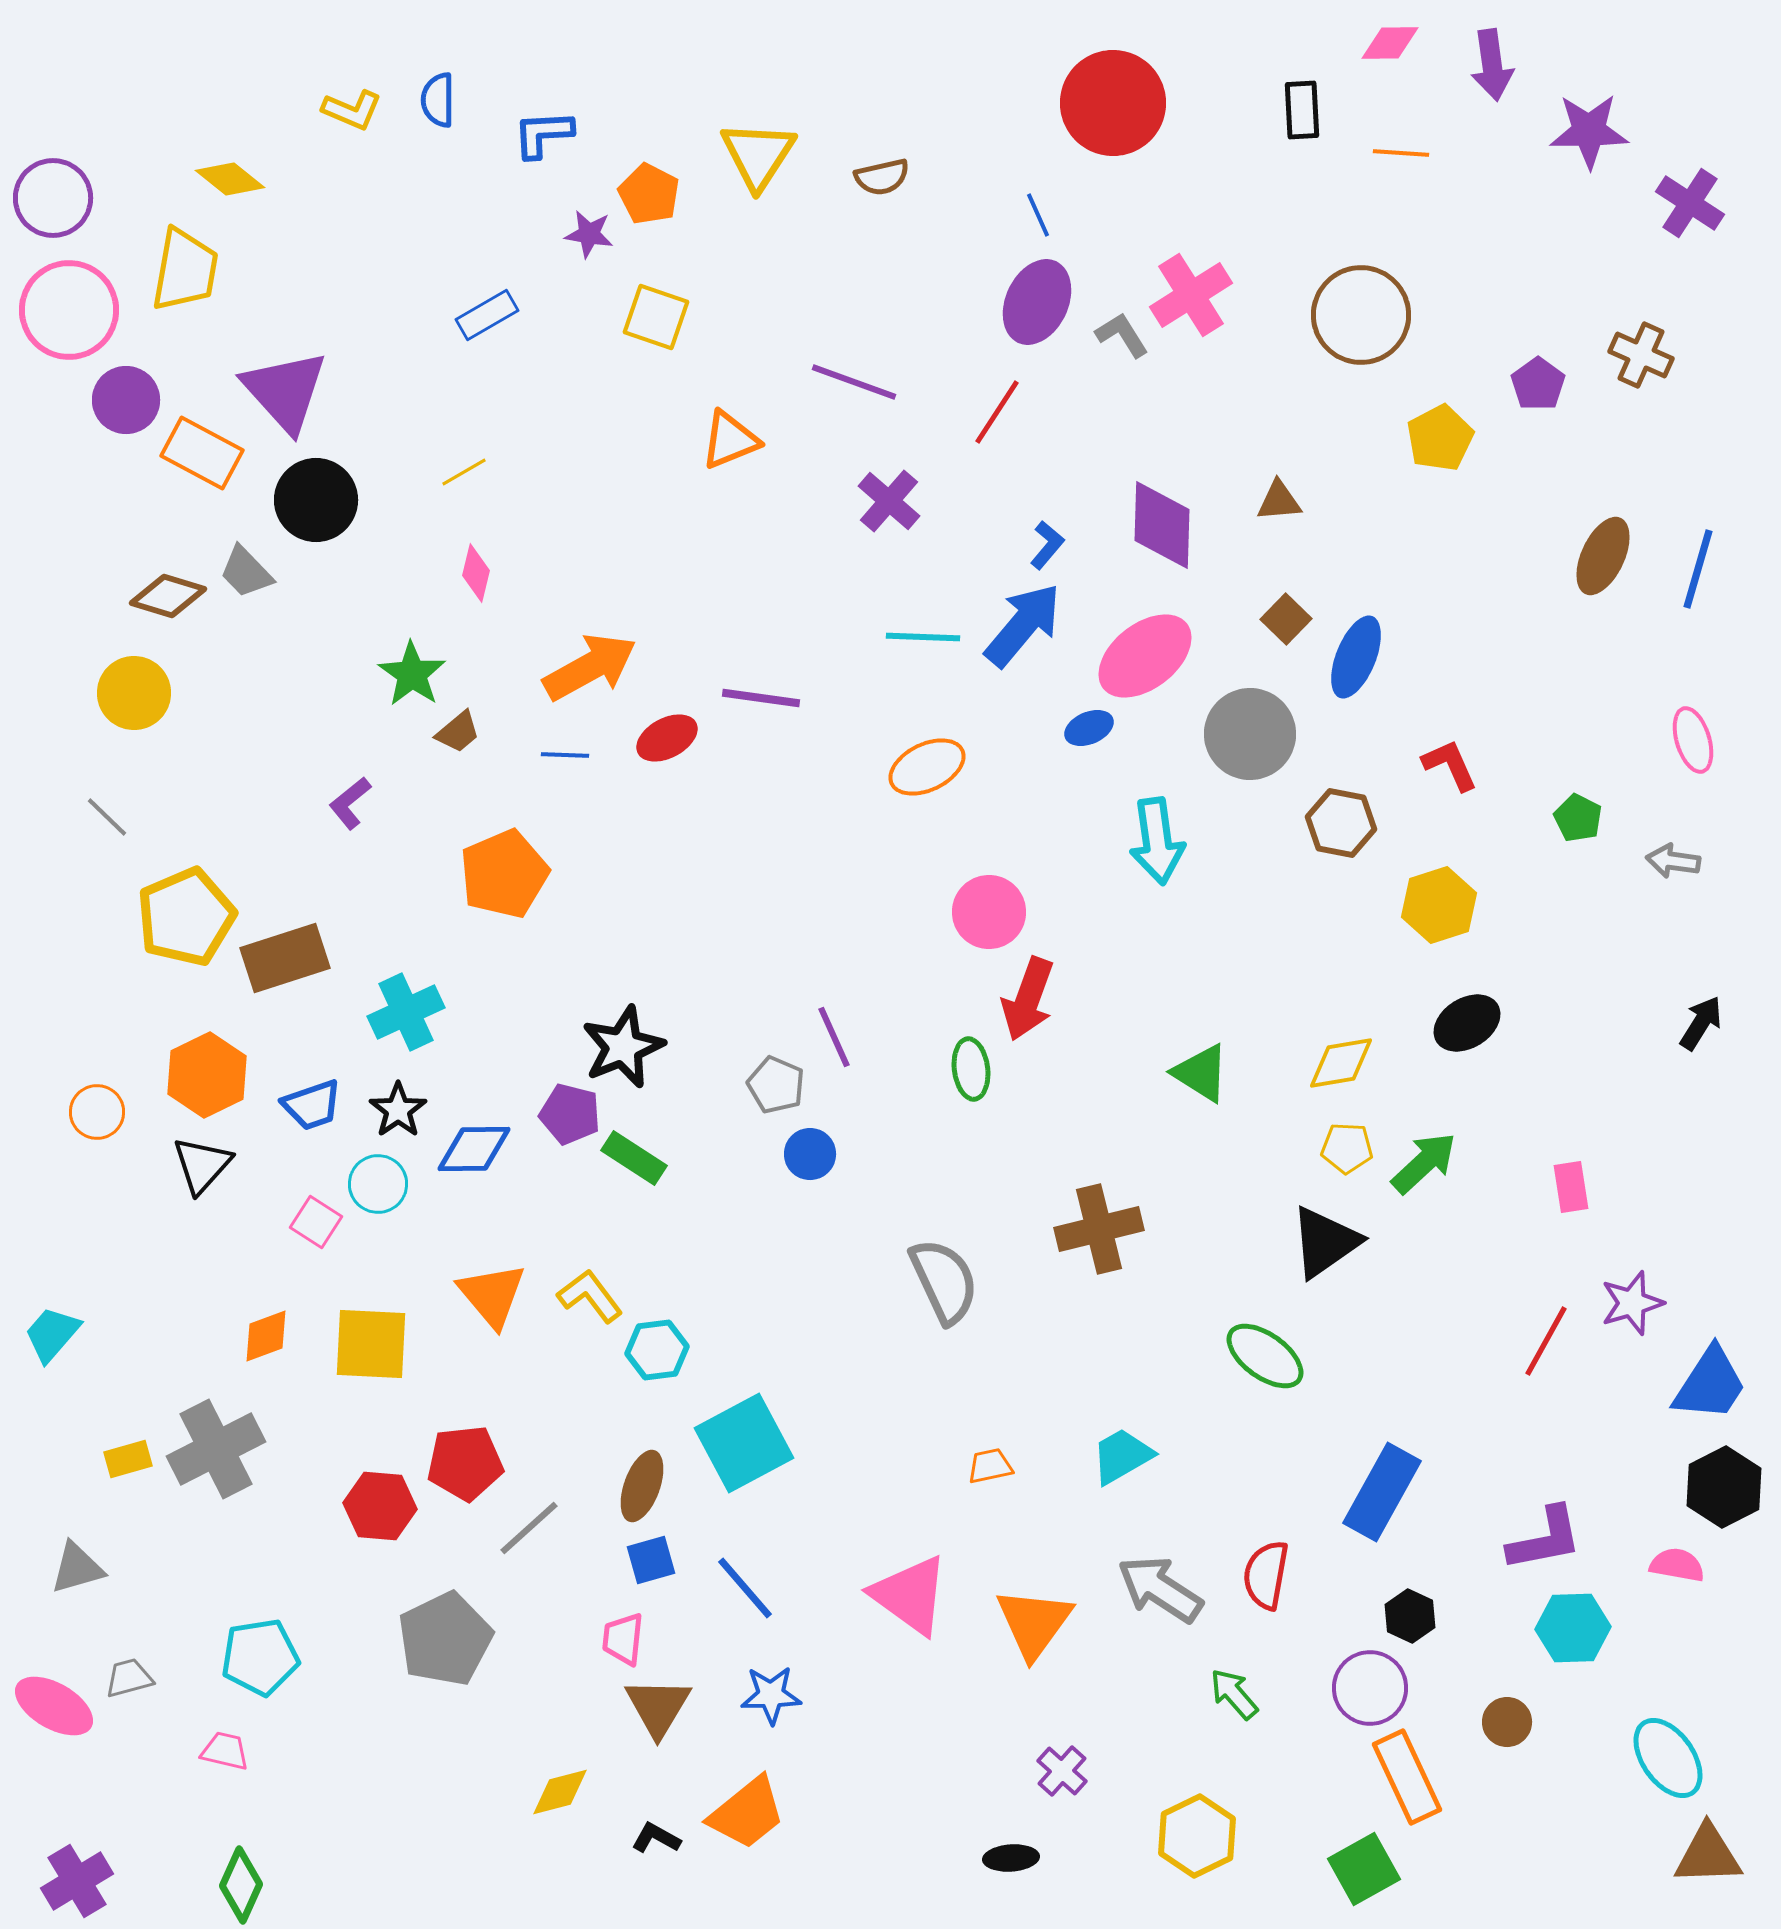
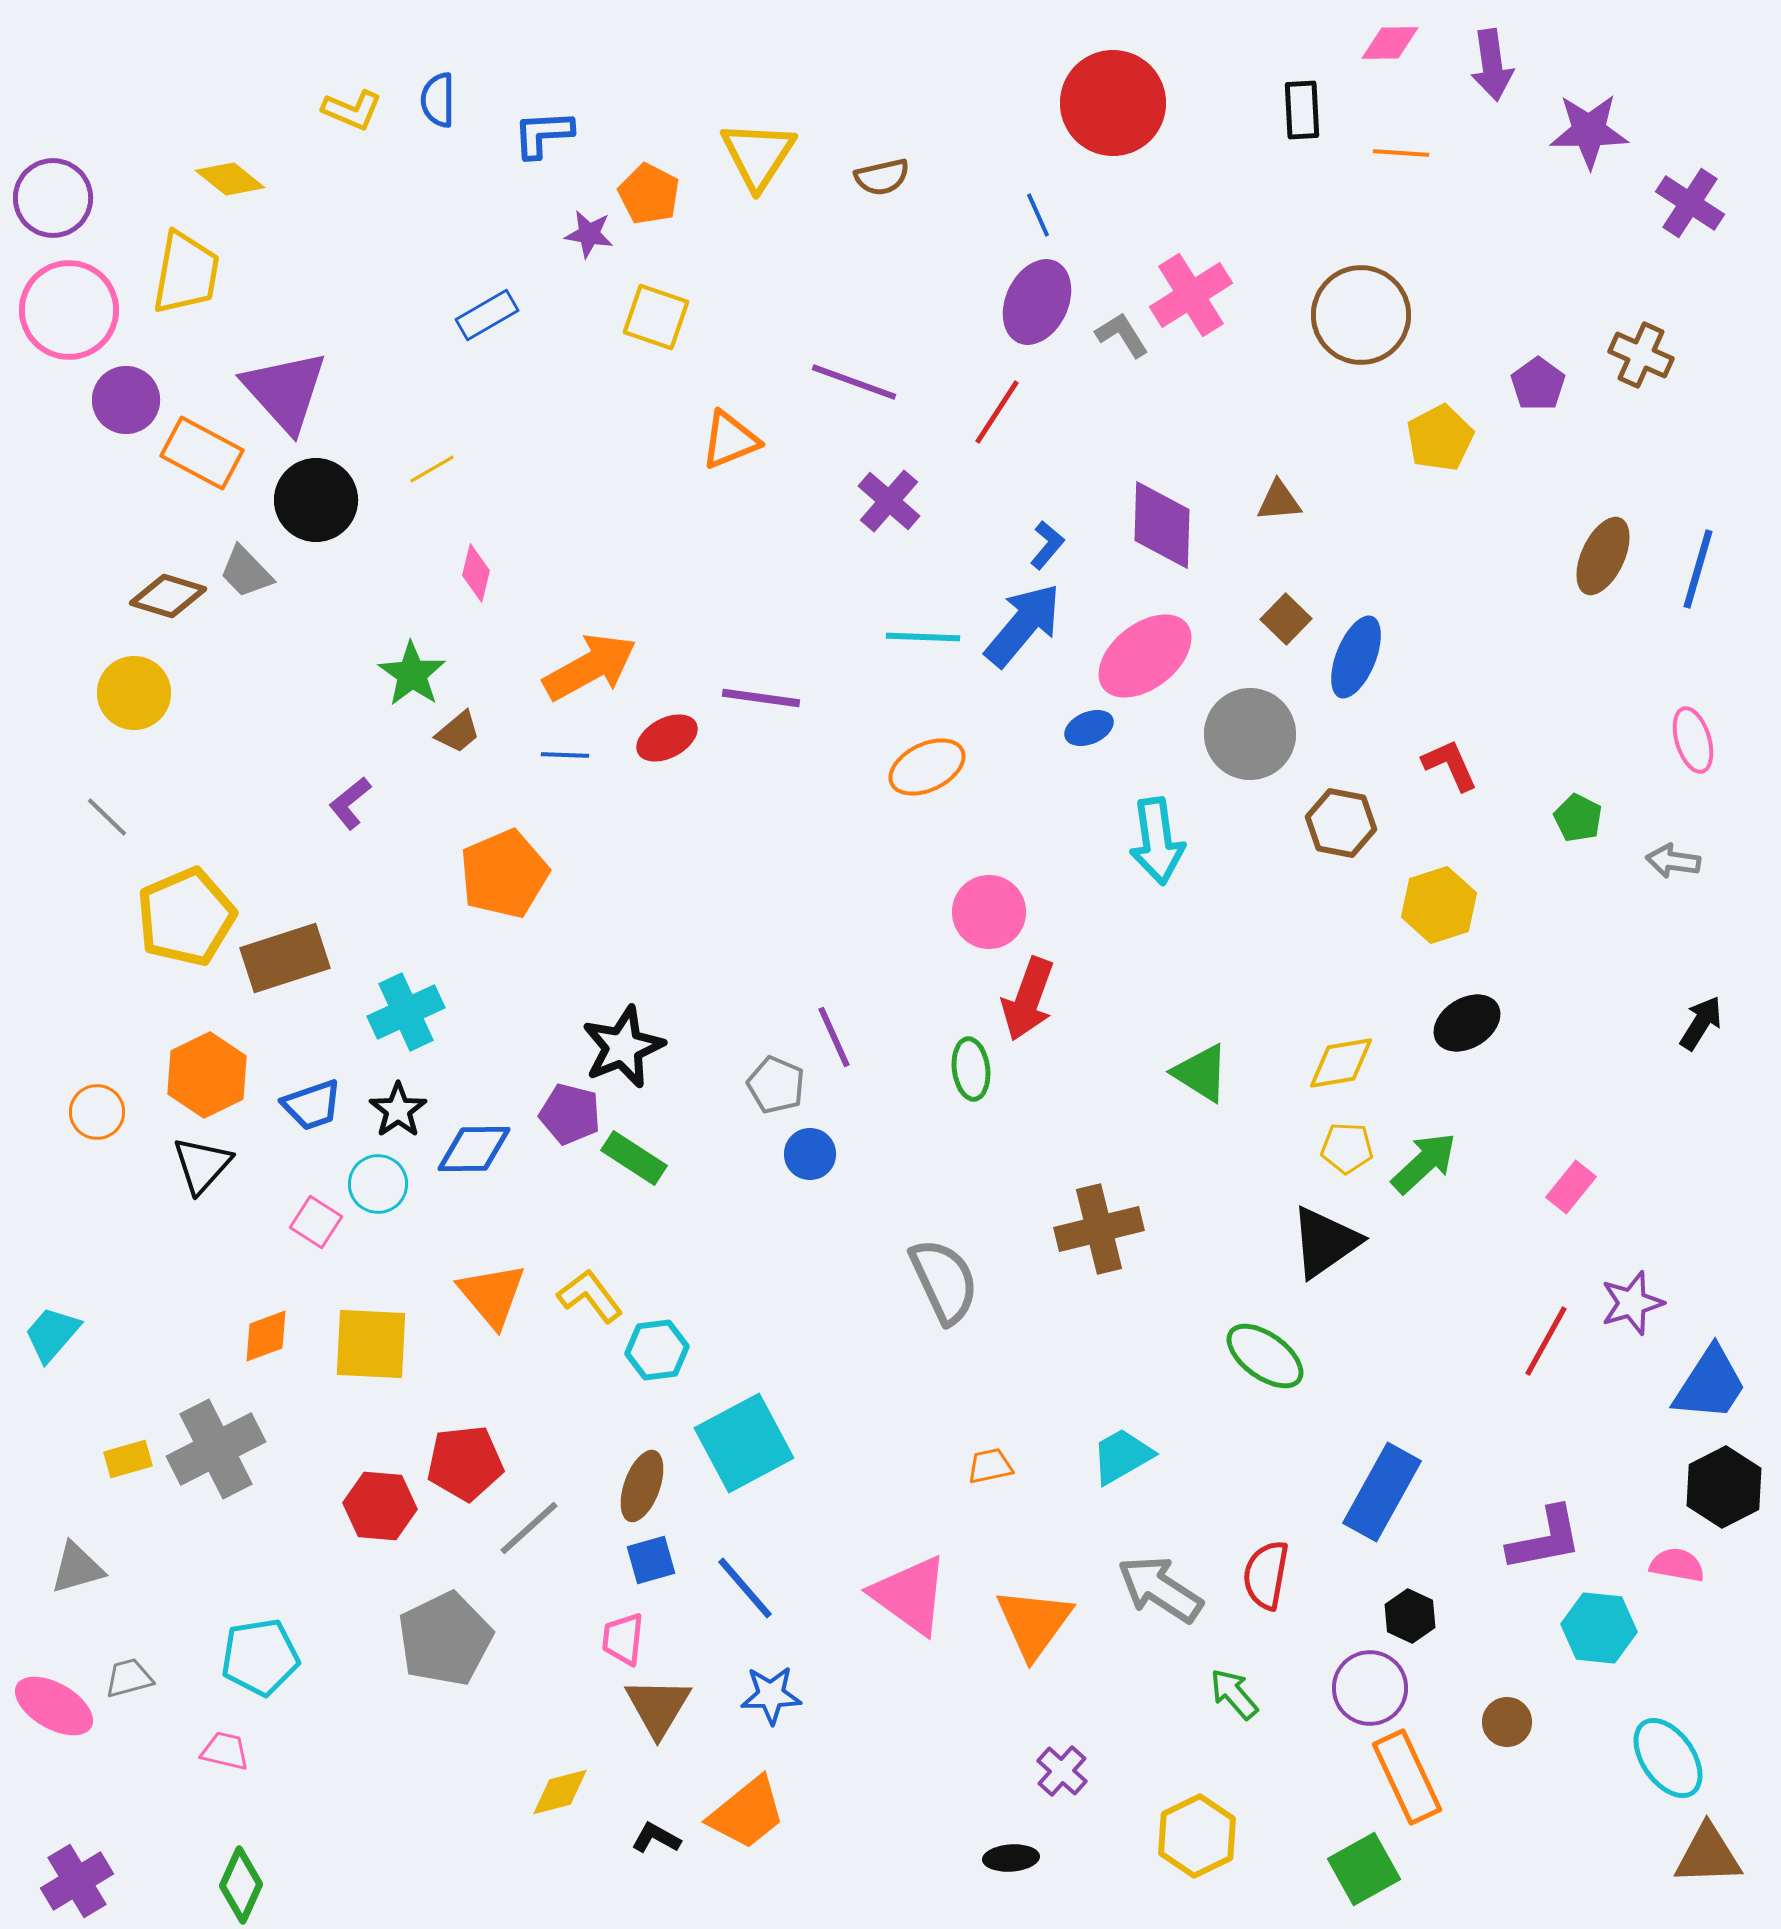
yellow trapezoid at (185, 270): moved 1 px right, 3 px down
yellow line at (464, 472): moved 32 px left, 3 px up
pink rectangle at (1571, 1187): rotated 48 degrees clockwise
cyan hexagon at (1573, 1628): moved 26 px right; rotated 8 degrees clockwise
